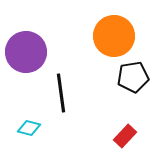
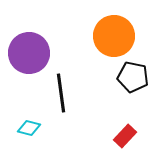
purple circle: moved 3 px right, 1 px down
black pentagon: rotated 20 degrees clockwise
